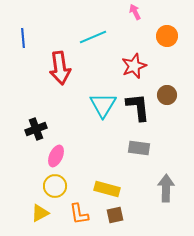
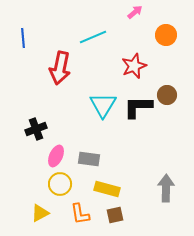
pink arrow: rotated 77 degrees clockwise
orange circle: moved 1 px left, 1 px up
red arrow: rotated 20 degrees clockwise
black L-shape: rotated 84 degrees counterclockwise
gray rectangle: moved 50 px left, 11 px down
yellow circle: moved 5 px right, 2 px up
orange L-shape: moved 1 px right
